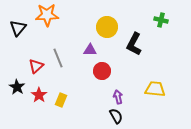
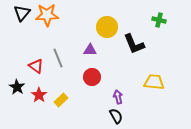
green cross: moved 2 px left
black triangle: moved 4 px right, 15 px up
black L-shape: rotated 50 degrees counterclockwise
red triangle: rotated 42 degrees counterclockwise
red circle: moved 10 px left, 6 px down
yellow trapezoid: moved 1 px left, 7 px up
yellow rectangle: rotated 24 degrees clockwise
